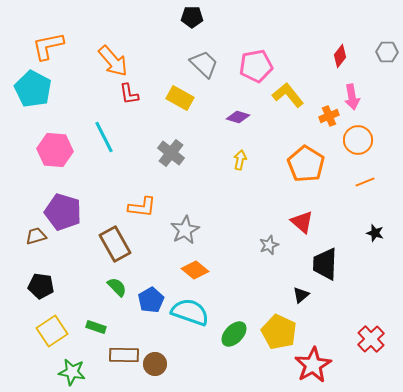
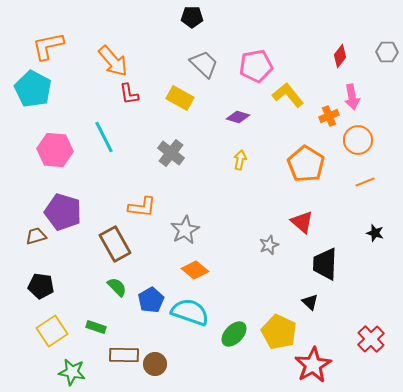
black triangle at (301, 295): moved 9 px right, 7 px down; rotated 36 degrees counterclockwise
